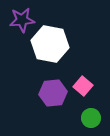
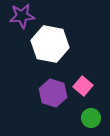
purple star: moved 4 px up
purple hexagon: rotated 24 degrees clockwise
